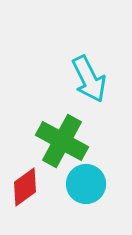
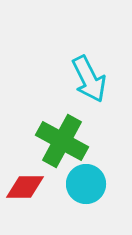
red diamond: rotated 36 degrees clockwise
